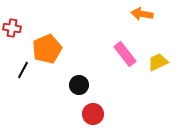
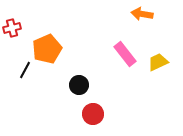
red cross: rotated 24 degrees counterclockwise
black line: moved 2 px right
